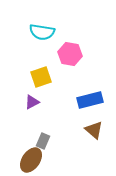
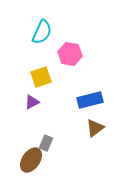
cyan semicircle: rotated 75 degrees counterclockwise
brown triangle: moved 1 px right, 2 px up; rotated 42 degrees clockwise
gray rectangle: moved 3 px right, 2 px down
